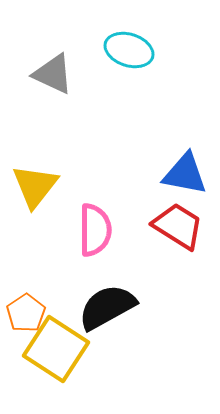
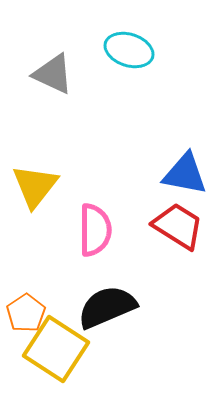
black semicircle: rotated 6 degrees clockwise
